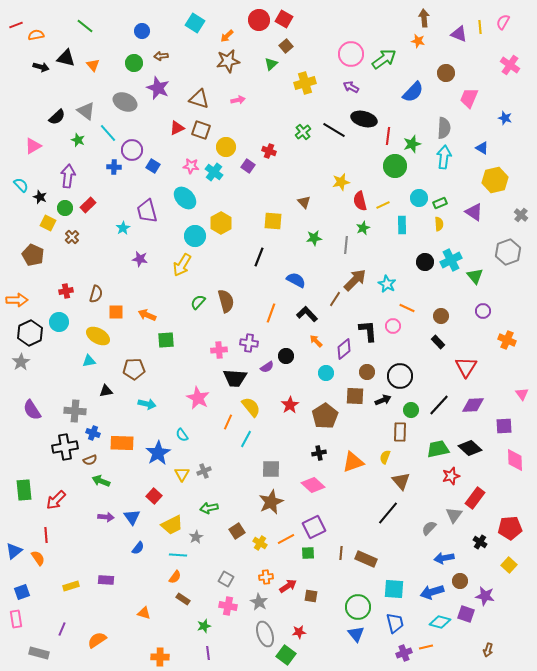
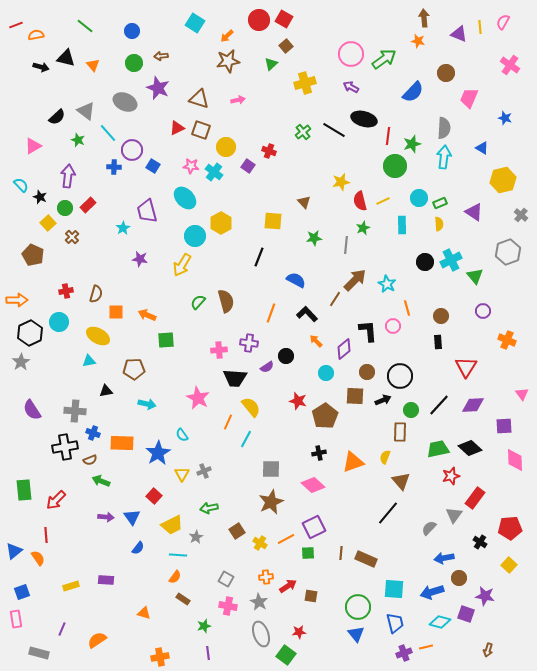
blue circle at (142, 31): moved 10 px left
yellow hexagon at (495, 180): moved 8 px right
yellow line at (383, 205): moved 4 px up
yellow square at (48, 223): rotated 21 degrees clockwise
orange line at (407, 308): rotated 49 degrees clockwise
black rectangle at (438, 342): rotated 40 degrees clockwise
red star at (290, 405): moved 8 px right, 4 px up; rotated 24 degrees counterclockwise
brown circle at (460, 581): moved 1 px left, 3 px up
gray ellipse at (265, 634): moved 4 px left
orange cross at (160, 657): rotated 12 degrees counterclockwise
